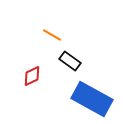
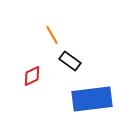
orange line: rotated 30 degrees clockwise
blue rectangle: rotated 36 degrees counterclockwise
